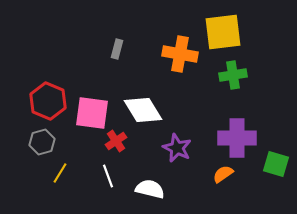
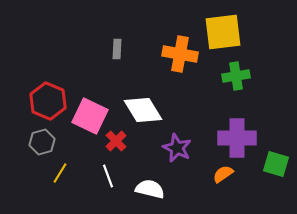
gray rectangle: rotated 12 degrees counterclockwise
green cross: moved 3 px right, 1 px down
pink square: moved 2 px left, 3 px down; rotated 18 degrees clockwise
red cross: rotated 10 degrees counterclockwise
